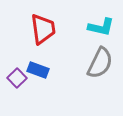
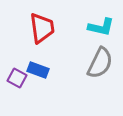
red trapezoid: moved 1 px left, 1 px up
purple square: rotated 18 degrees counterclockwise
